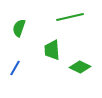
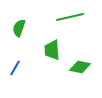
green diamond: rotated 15 degrees counterclockwise
